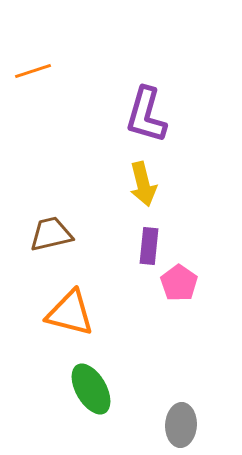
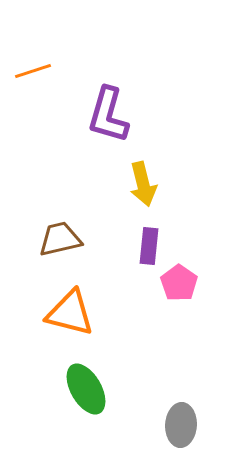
purple L-shape: moved 38 px left
brown trapezoid: moved 9 px right, 5 px down
green ellipse: moved 5 px left
